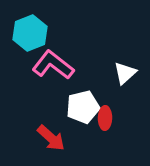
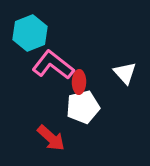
white triangle: rotated 30 degrees counterclockwise
red ellipse: moved 26 px left, 36 px up
